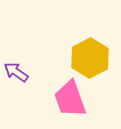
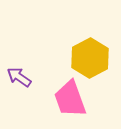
purple arrow: moved 3 px right, 5 px down
